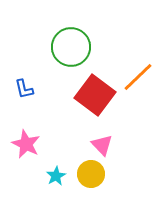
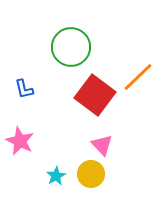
pink star: moved 6 px left, 3 px up
